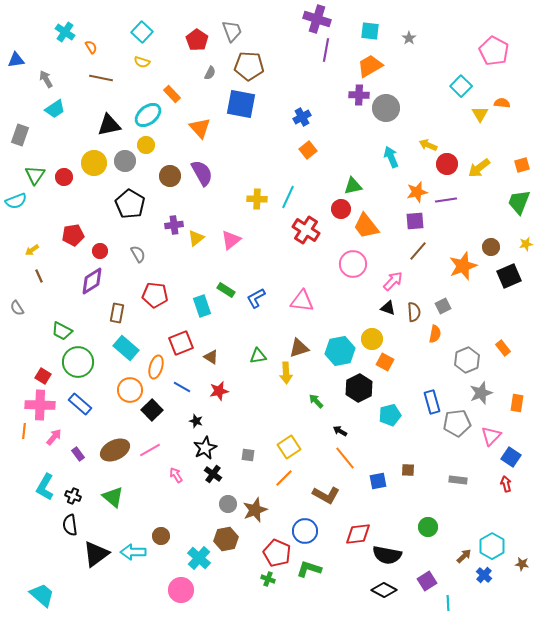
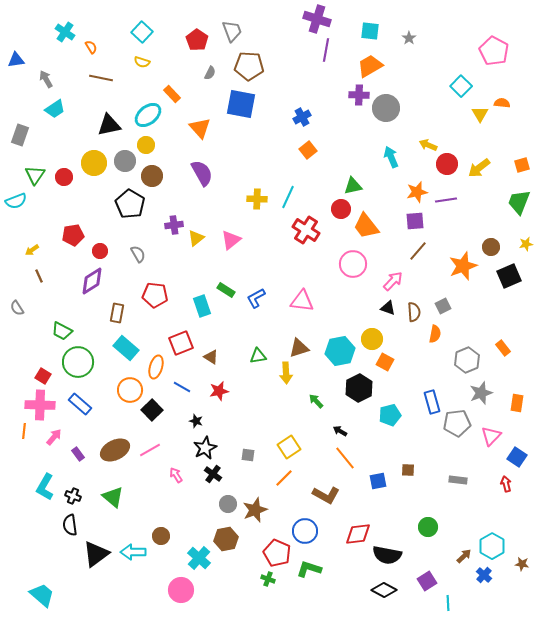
brown circle at (170, 176): moved 18 px left
blue square at (511, 457): moved 6 px right
